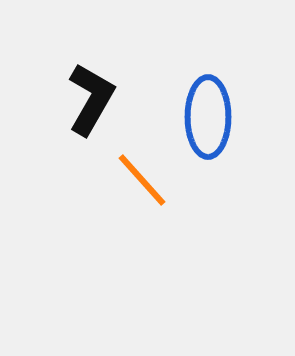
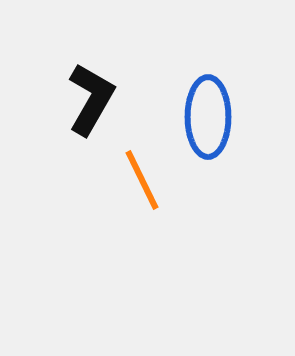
orange line: rotated 16 degrees clockwise
